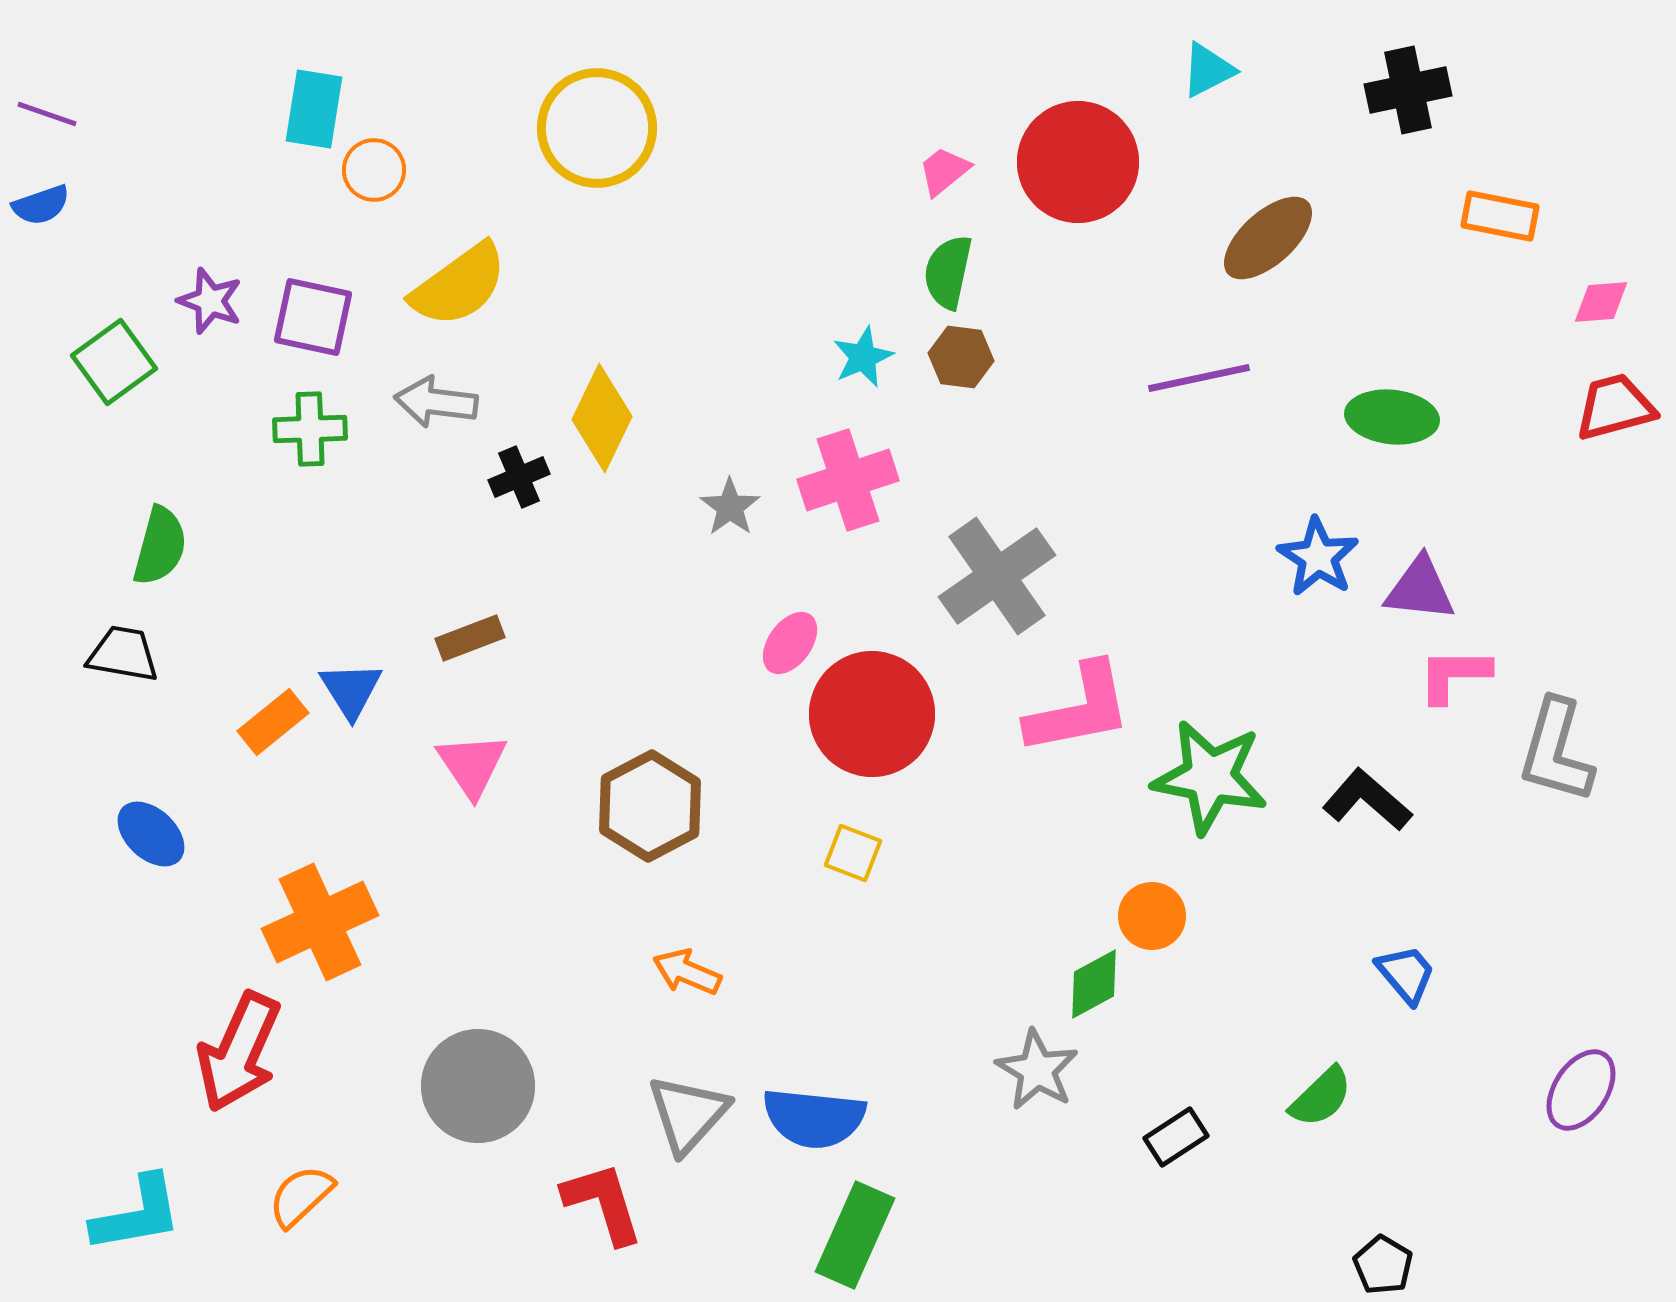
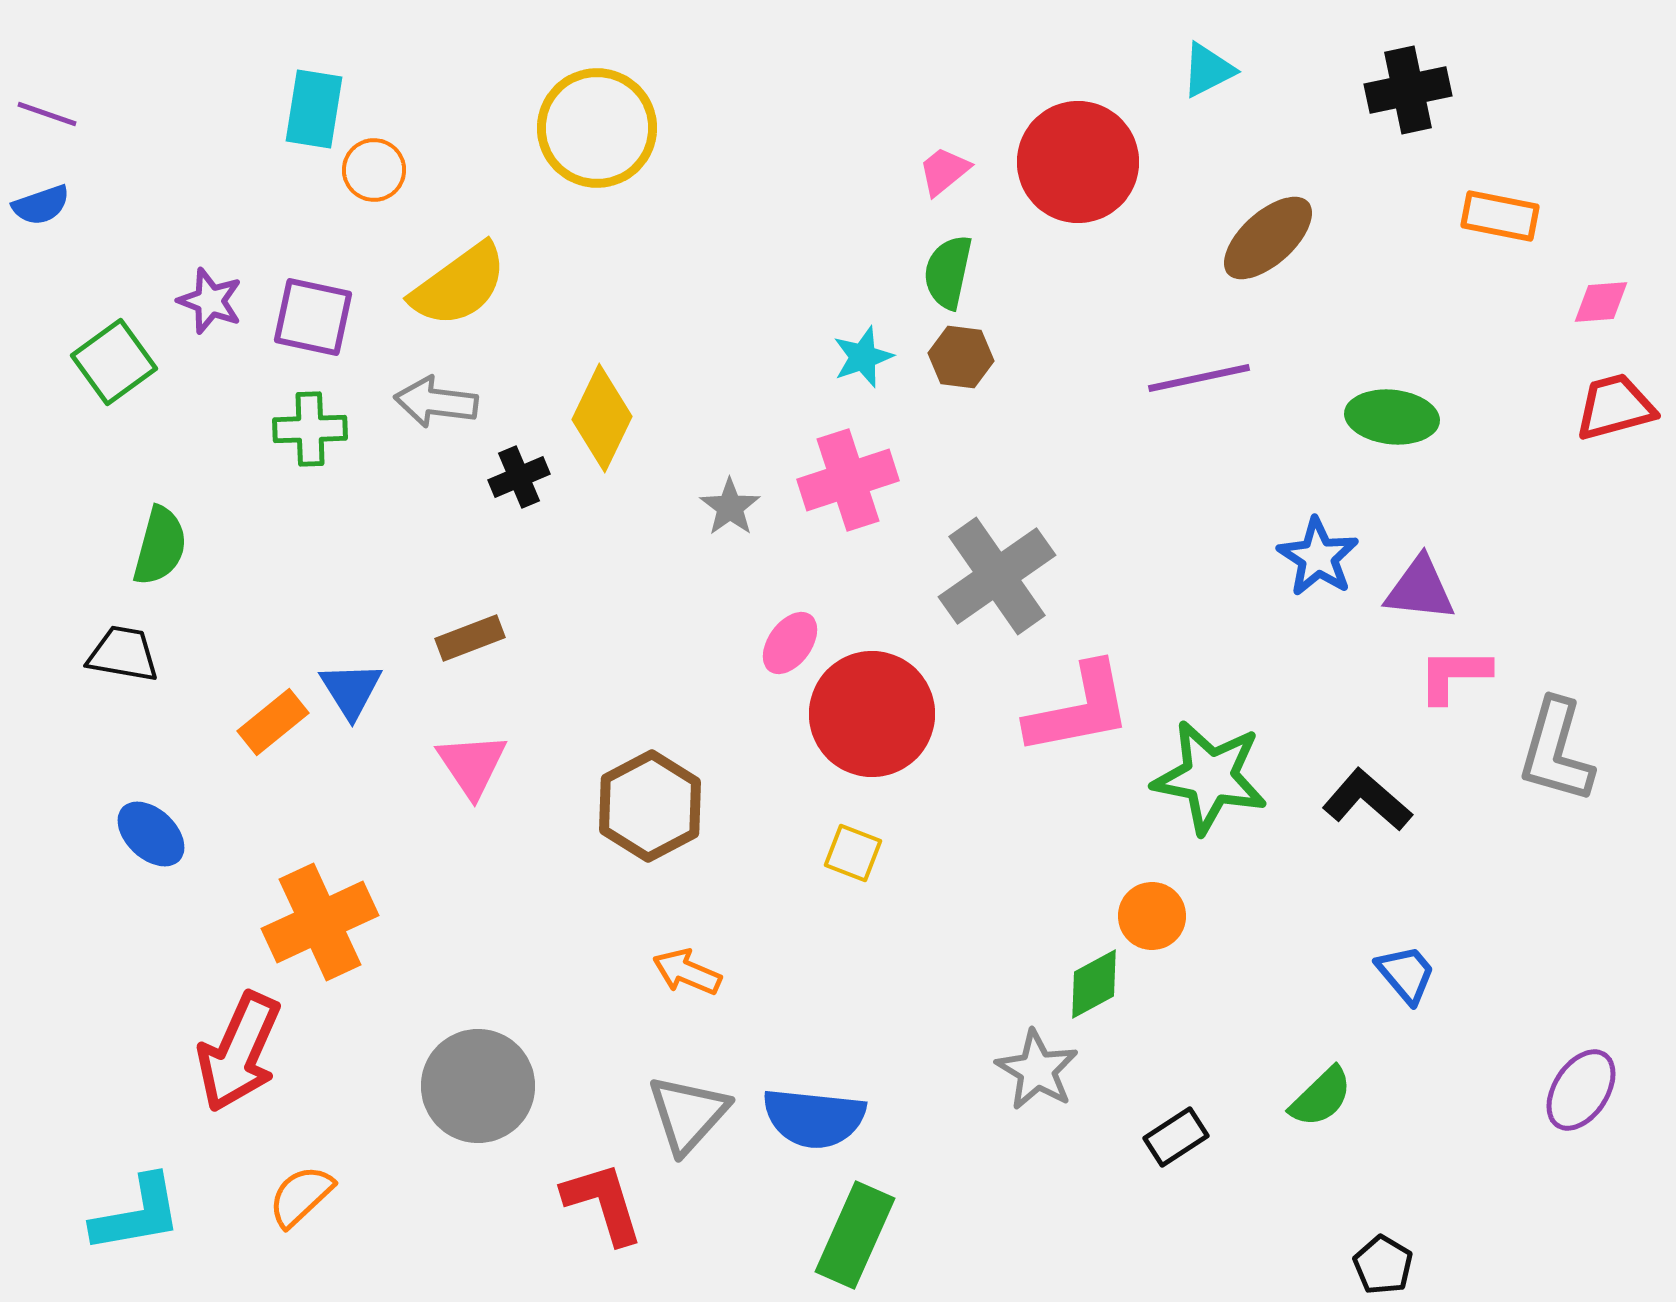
cyan star at (863, 357): rotated 4 degrees clockwise
